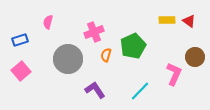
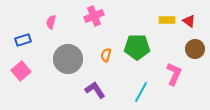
pink semicircle: moved 3 px right
pink cross: moved 16 px up
blue rectangle: moved 3 px right
green pentagon: moved 4 px right, 1 px down; rotated 25 degrees clockwise
brown circle: moved 8 px up
cyan line: moved 1 px right, 1 px down; rotated 15 degrees counterclockwise
